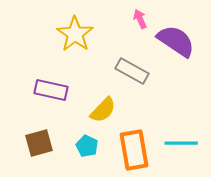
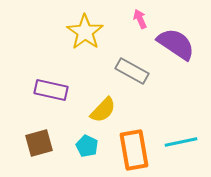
yellow star: moved 10 px right, 2 px up
purple semicircle: moved 3 px down
cyan line: moved 1 px up; rotated 12 degrees counterclockwise
